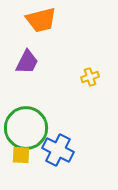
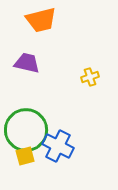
purple trapezoid: moved 1 px down; rotated 104 degrees counterclockwise
green circle: moved 2 px down
blue cross: moved 4 px up
yellow square: moved 4 px right, 1 px down; rotated 18 degrees counterclockwise
